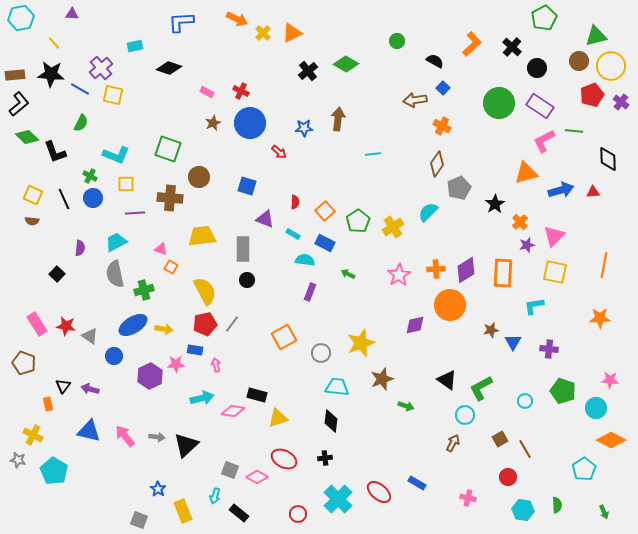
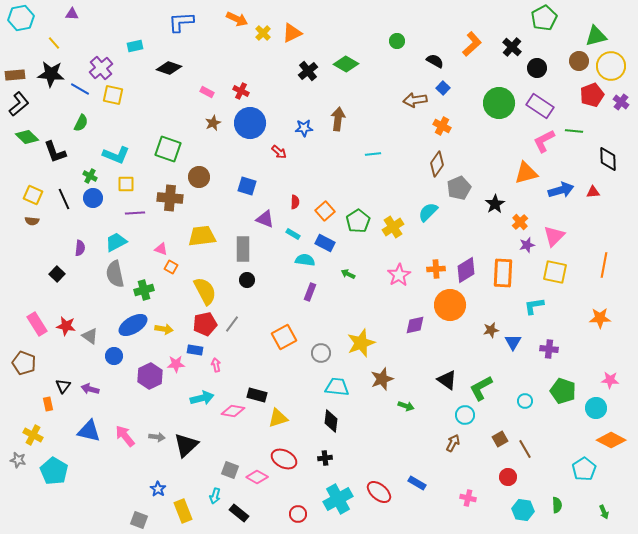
cyan cross at (338, 499): rotated 16 degrees clockwise
